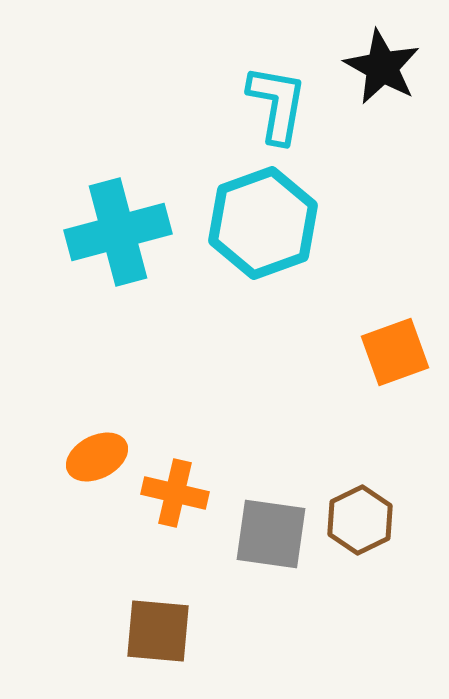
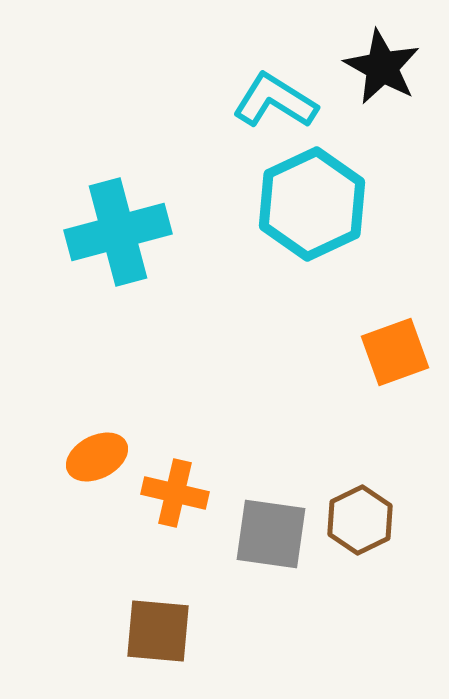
cyan L-shape: moved 2 px left, 3 px up; rotated 68 degrees counterclockwise
cyan hexagon: moved 49 px right, 19 px up; rotated 5 degrees counterclockwise
